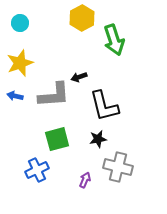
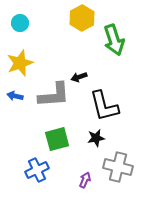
black star: moved 2 px left, 1 px up
